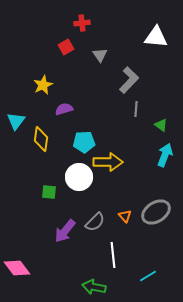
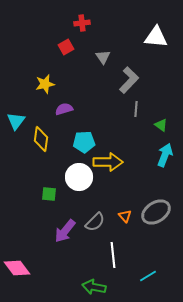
gray triangle: moved 3 px right, 2 px down
yellow star: moved 2 px right, 1 px up; rotated 12 degrees clockwise
green square: moved 2 px down
